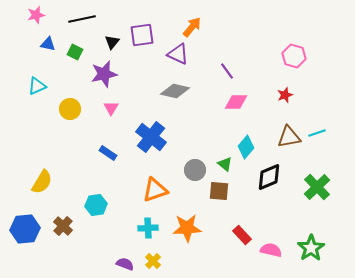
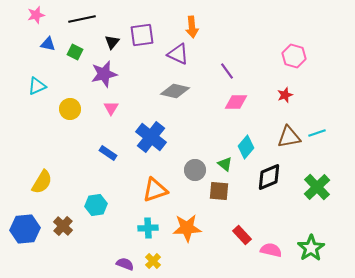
orange arrow: rotated 135 degrees clockwise
